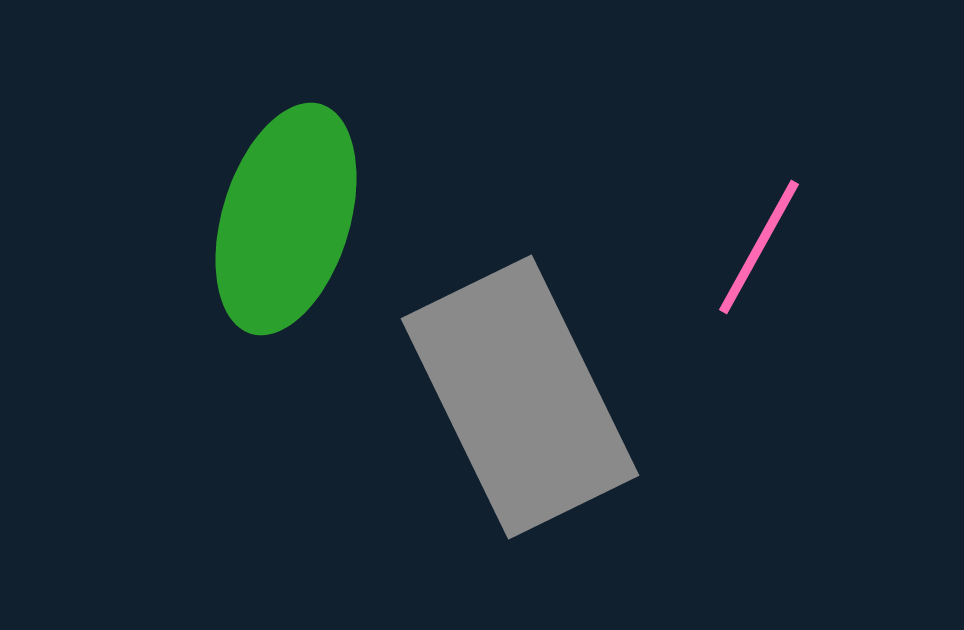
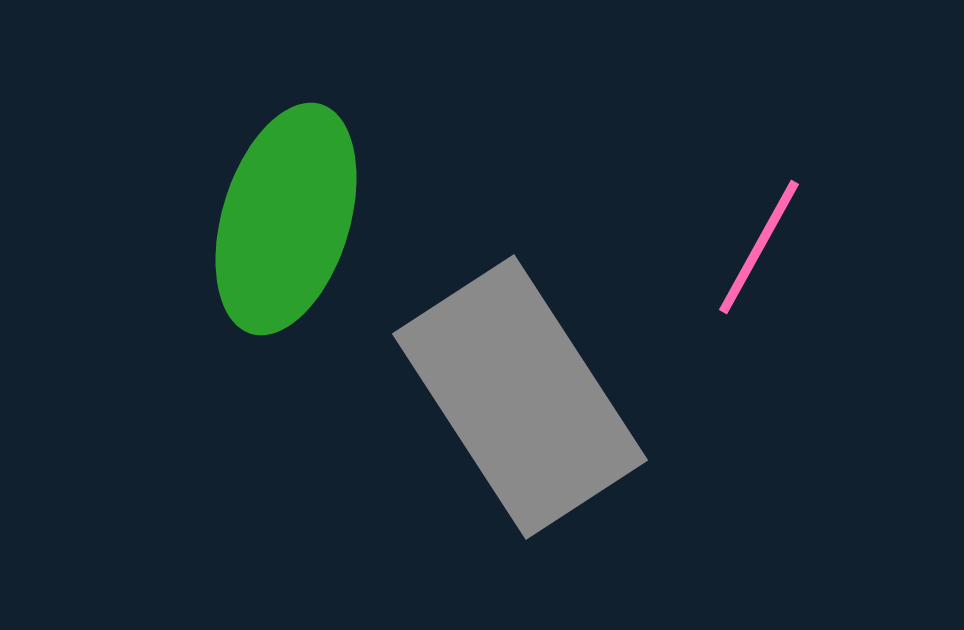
gray rectangle: rotated 7 degrees counterclockwise
